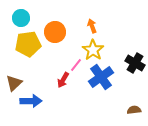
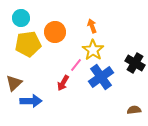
red arrow: moved 3 px down
